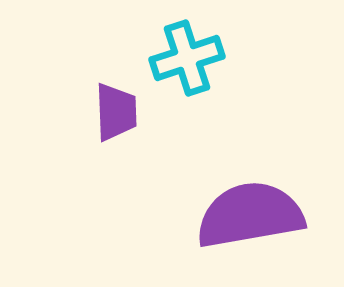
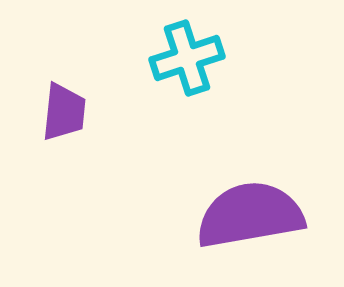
purple trapezoid: moved 52 px left; rotated 8 degrees clockwise
